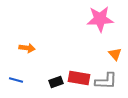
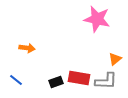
pink star: moved 3 px left; rotated 16 degrees clockwise
orange triangle: moved 5 px down; rotated 32 degrees clockwise
blue line: rotated 24 degrees clockwise
